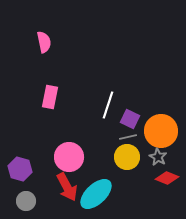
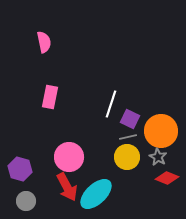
white line: moved 3 px right, 1 px up
